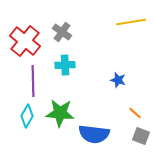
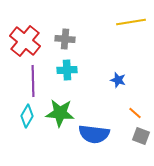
gray cross: moved 3 px right, 7 px down; rotated 30 degrees counterclockwise
cyan cross: moved 2 px right, 5 px down
